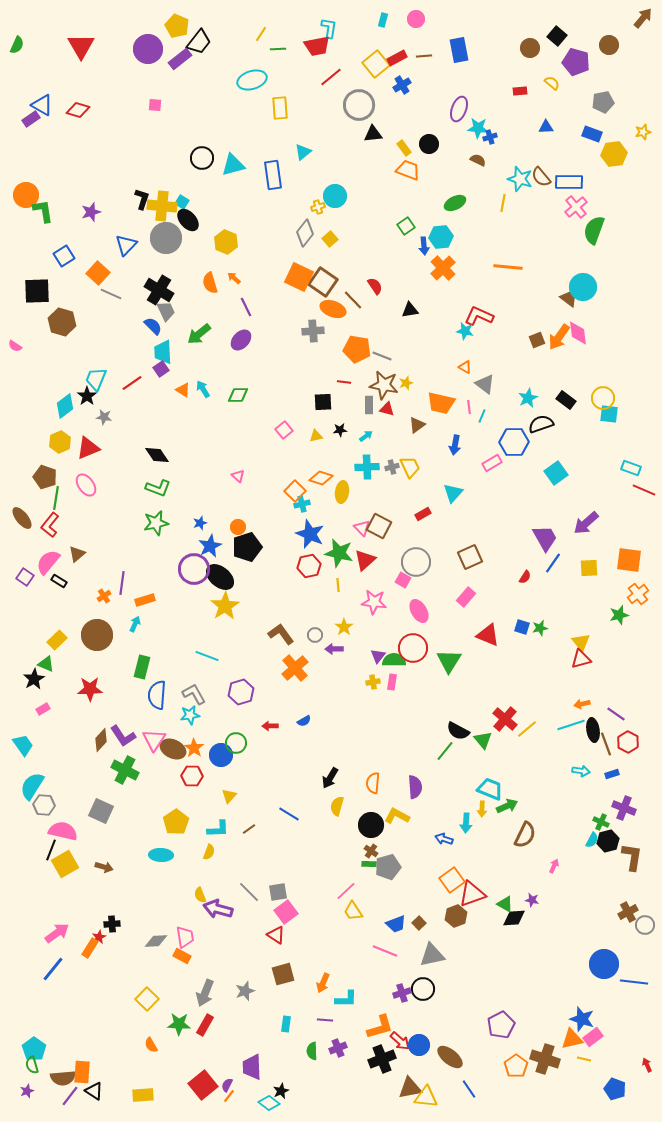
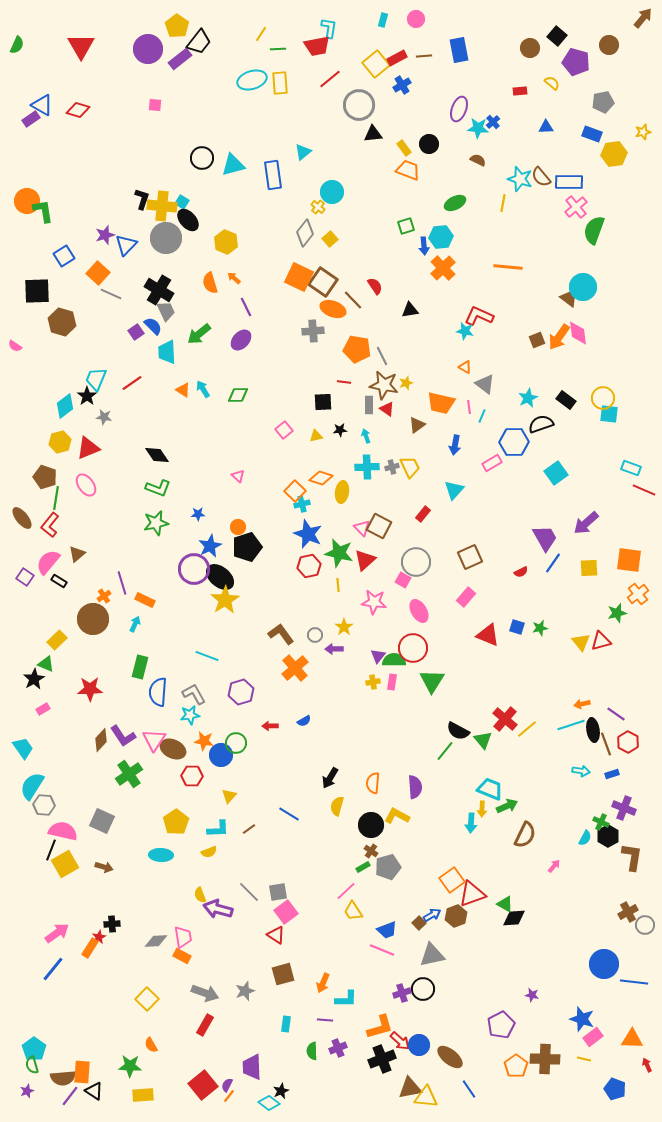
yellow pentagon at (177, 26): rotated 10 degrees clockwise
red line at (331, 77): moved 1 px left, 2 px down
yellow rectangle at (280, 108): moved 25 px up
blue cross at (490, 137): moved 3 px right, 15 px up; rotated 24 degrees counterclockwise
orange circle at (26, 195): moved 1 px right, 6 px down
cyan circle at (335, 196): moved 3 px left, 4 px up
yellow cross at (318, 207): rotated 32 degrees counterclockwise
purple star at (91, 212): moved 14 px right, 23 px down
green square at (406, 226): rotated 18 degrees clockwise
cyan trapezoid at (163, 352): moved 4 px right
gray line at (382, 356): rotated 42 degrees clockwise
purple square at (161, 369): moved 25 px left, 37 px up
red triangle at (387, 409): rotated 21 degrees clockwise
cyan arrow at (366, 436): rotated 72 degrees counterclockwise
yellow hexagon at (60, 442): rotated 10 degrees clockwise
cyan triangle at (453, 493): moved 1 px right, 3 px up
red rectangle at (423, 514): rotated 21 degrees counterclockwise
blue star at (200, 523): moved 2 px left, 9 px up; rotated 16 degrees clockwise
blue star at (310, 534): moved 2 px left
red semicircle at (525, 577): moved 4 px left, 5 px up; rotated 32 degrees clockwise
purple line at (122, 583): rotated 25 degrees counterclockwise
orange rectangle at (145, 600): rotated 42 degrees clockwise
yellow star at (225, 606): moved 6 px up
green star at (619, 615): moved 2 px left, 2 px up
blue square at (522, 627): moved 5 px left
brown circle at (97, 635): moved 4 px left, 16 px up
red triangle at (581, 659): moved 20 px right, 18 px up
green triangle at (449, 661): moved 17 px left, 20 px down
green rectangle at (142, 667): moved 2 px left
blue semicircle at (157, 695): moved 1 px right, 3 px up
cyan trapezoid at (23, 745): moved 3 px down
orange star at (194, 748): moved 10 px right, 7 px up; rotated 24 degrees counterclockwise
green cross at (125, 770): moved 4 px right, 4 px down; rotated 28 degrees clockwise
gray square at (101, 811): moved 1 px right, 10 px down
cyan arrow at (466, 823): moved 5 px right
blue arrow at (444, 839): moved 12 px left, 76 px down; rotated 132 degrees clockwise
cyan semicircle at (592, 840): moved 7 px left, 2 px up
black hexagon at (608, 841): moved 5 px up; rotated 15 degrees counterclockwise
yellow semicircle at (209, 852): rotated 49 degrees clockwise
green rectangle at (369, 864): moved 6 px left, 3 px down; rotated 32 degrees counterclockwise
pink arrow at (554, 866): rotated 16 degrees clockwise
purple star at (532, 900): moved 95 px down
blue trapezoid at (396, 924): moved 9 px left, 6 px down
pink trapezoid at (185, 937): moved 2 px left
pink line at (385, 951): moved 3 px left, 1 px up
gray arrow at (205, 993): rotated 92 degrees counterclockwise
green star at (179, 1024): moved 49 px left, 42 px down
orange triangle at (572, 1039): moved 60 px right; rotated 15 degrees clockwise
brown cross at (545, 1059): rotated 16 degrees counterclockwise
